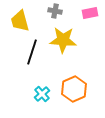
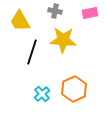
yellow trapezoid: rotated 15 degrees counterclockwise
